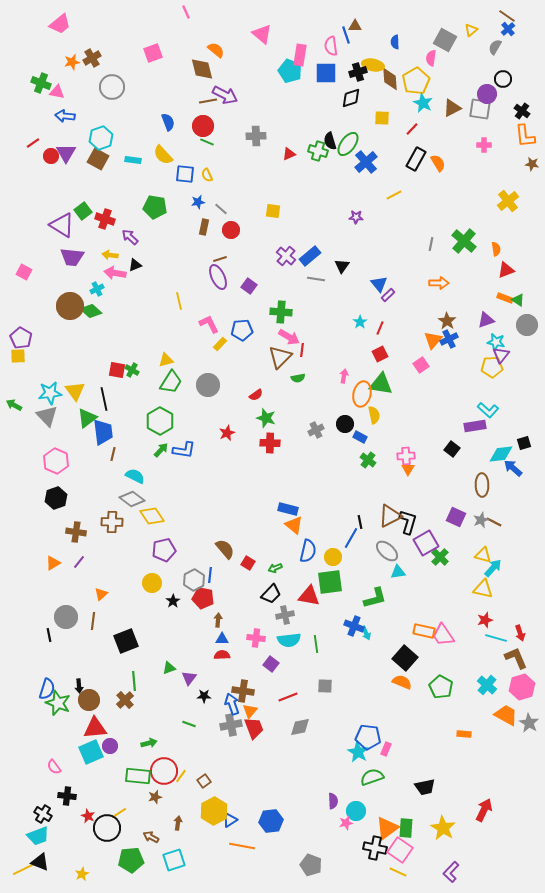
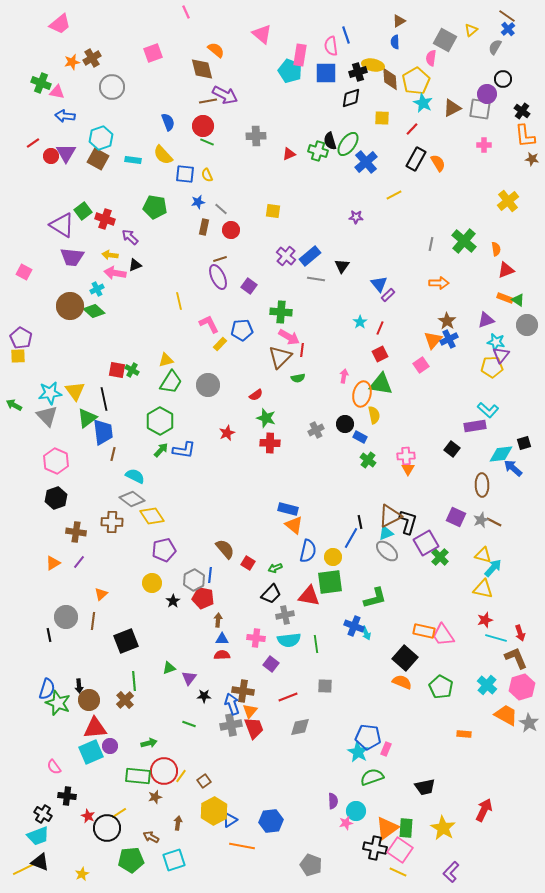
brown triangle at (355, 26): moved 44 px right, 5 px up; rotated 32 degrees counterclockwise
brown star at (532, 164): moved 5 px up
green diamond at (91, 311): moved 3 px right
cyan triangle at (398, 572): moved 12 px left, 39 px up; rotated 14 degrees counterclockwise
